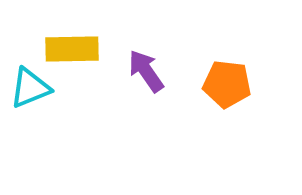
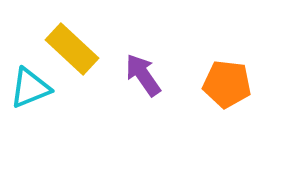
yellow rectangle: rotated 44 degrees clockwise
purple arrow: moved 3 px left, 4 px down
